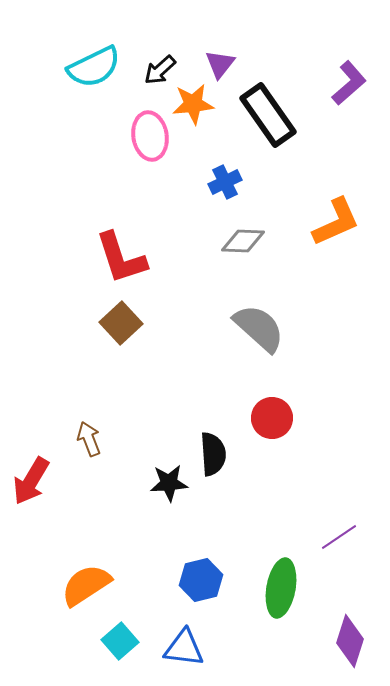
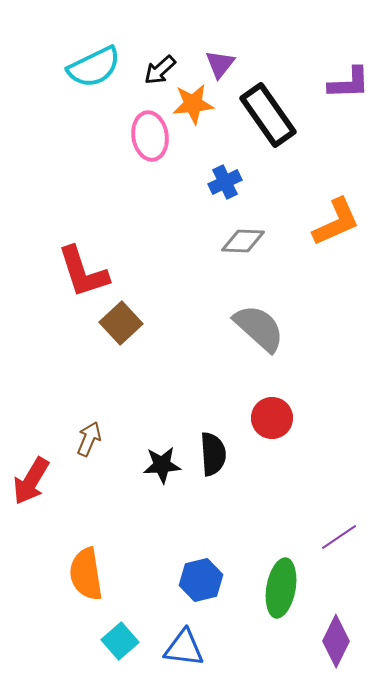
purple L-shape: rotated 39 degrees clockwise
red L-shape: moved 38 px left, 14 px down
brown arrow: rotated 44 degrees clockwise
black star: moved 7 px left, 18 px up
orange semicircle: moved 11 px up; rotated 66 degrees counterclockwise
purple diamond: moved 14 px left; rotated 9 degrees clockwise
